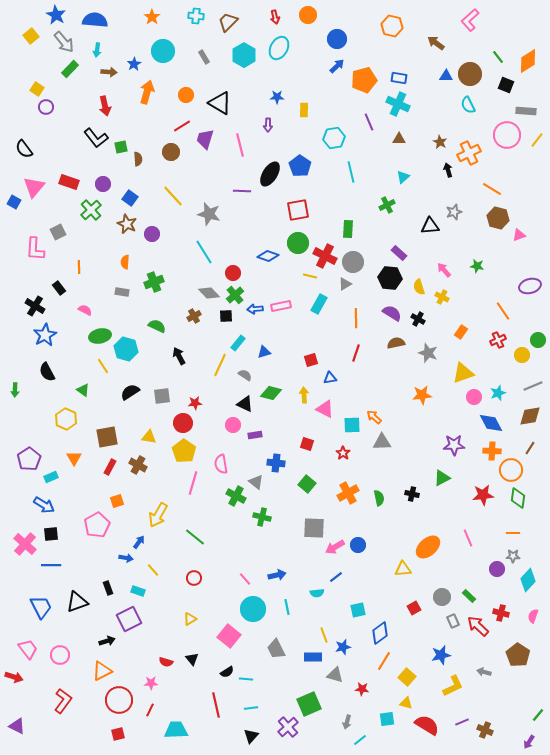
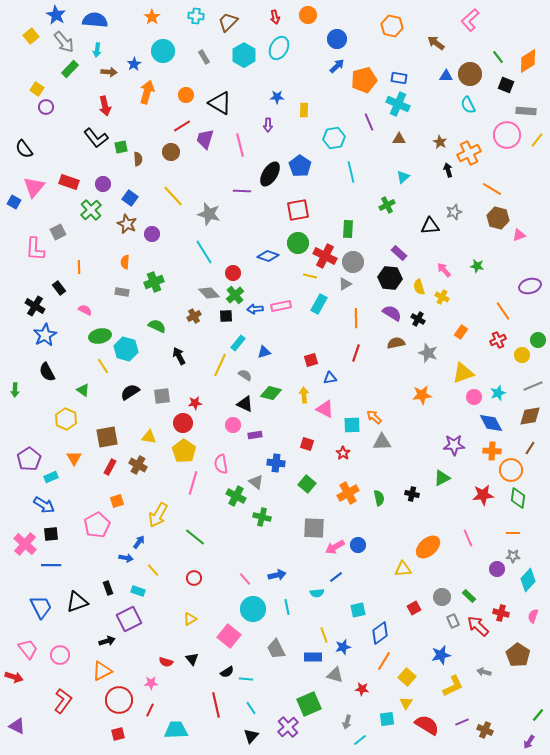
yellow triangle at (406, 703): rotated 48 degrees clockwise
cyan line at (251, 708): rotated 64 degrees clockwise
